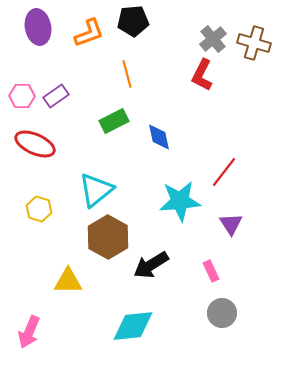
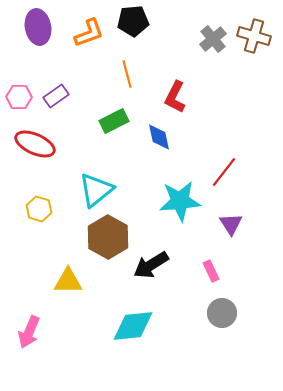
brown cross: moved 7 px up
red L-shape: moved 27 px left, 22 px down
pink hexagon: moved 3 px left, 1 px down
